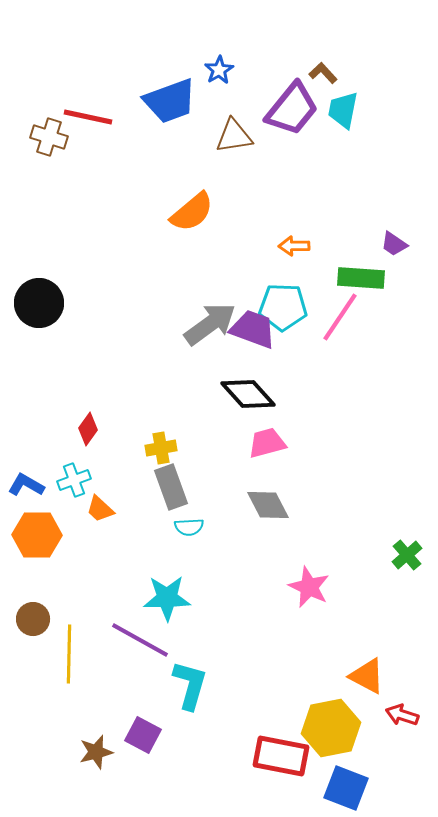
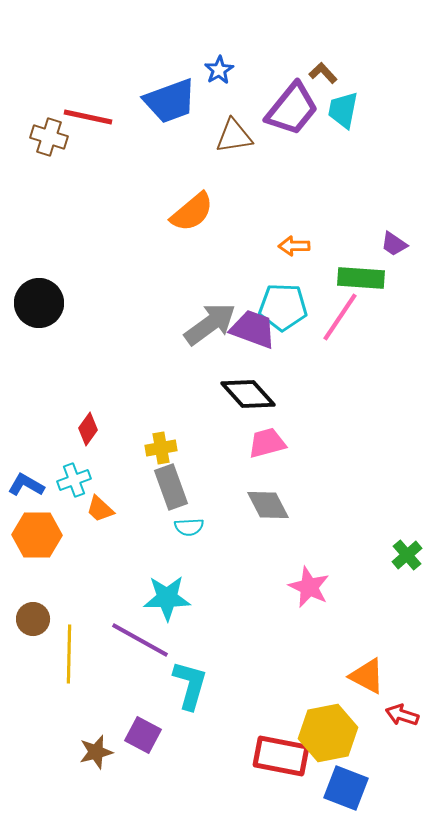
yellow hexagon at (331, 728): moved 3 px left, 5 px down
